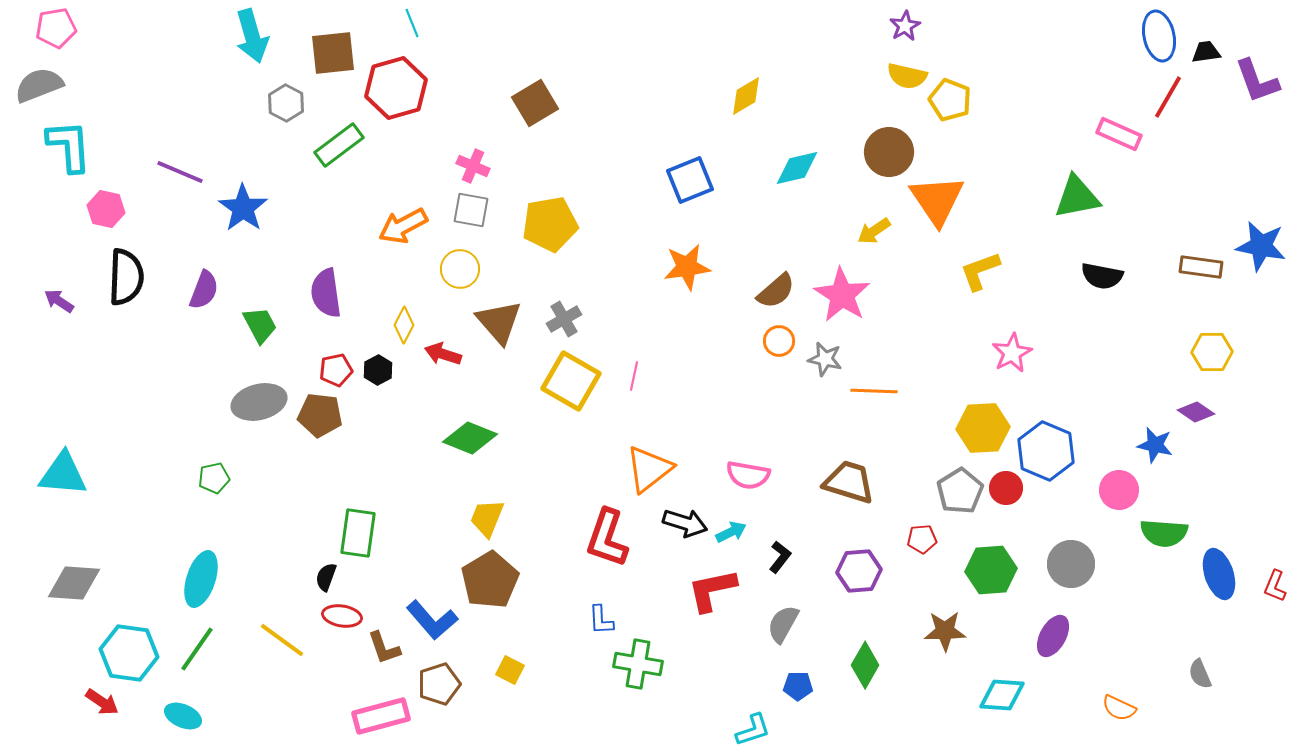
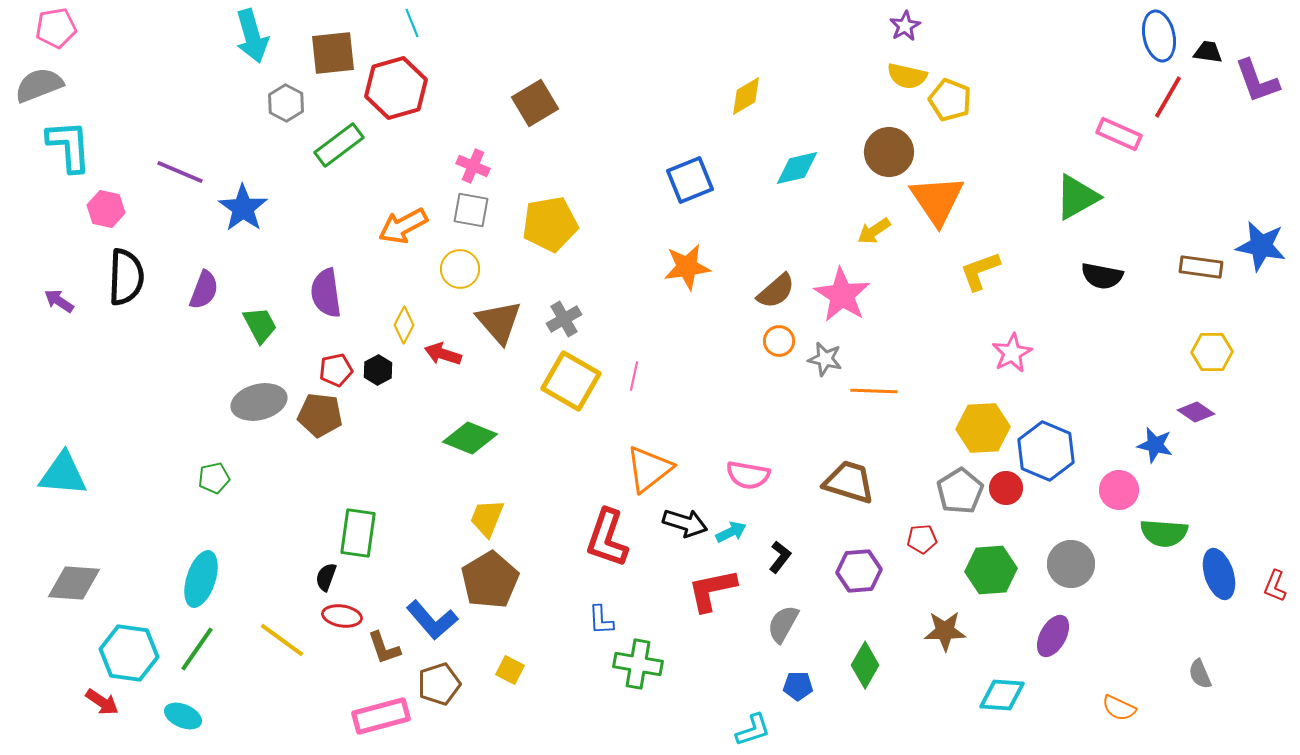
black trapezoid at (1206, 52): moved 2 px right; rotated 16 degrees clockwise
green triangle at (1077, 197): rotated 18 degrees counterclockwise
